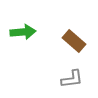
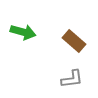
green arrow: rotated 20 degrees clockwise
